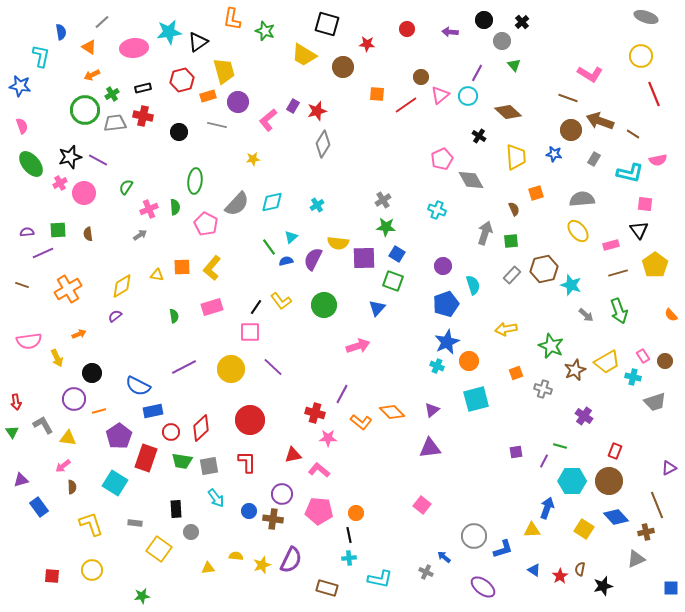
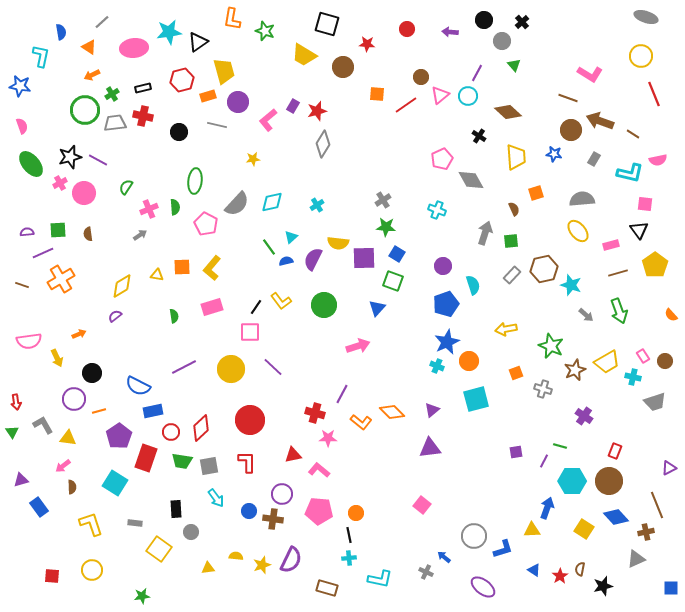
orange cross at (68, 289): moved 7 px left, 10 px up
